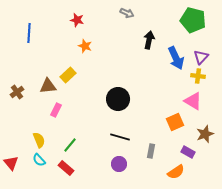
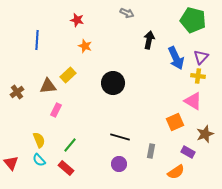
blue line: moved 8 px right, 7 px down
black circle: moved 5 px left, 16 px up
